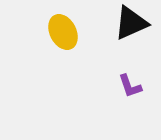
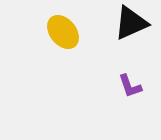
yellow ellipse: rotated 12 degrees counterclockwise
